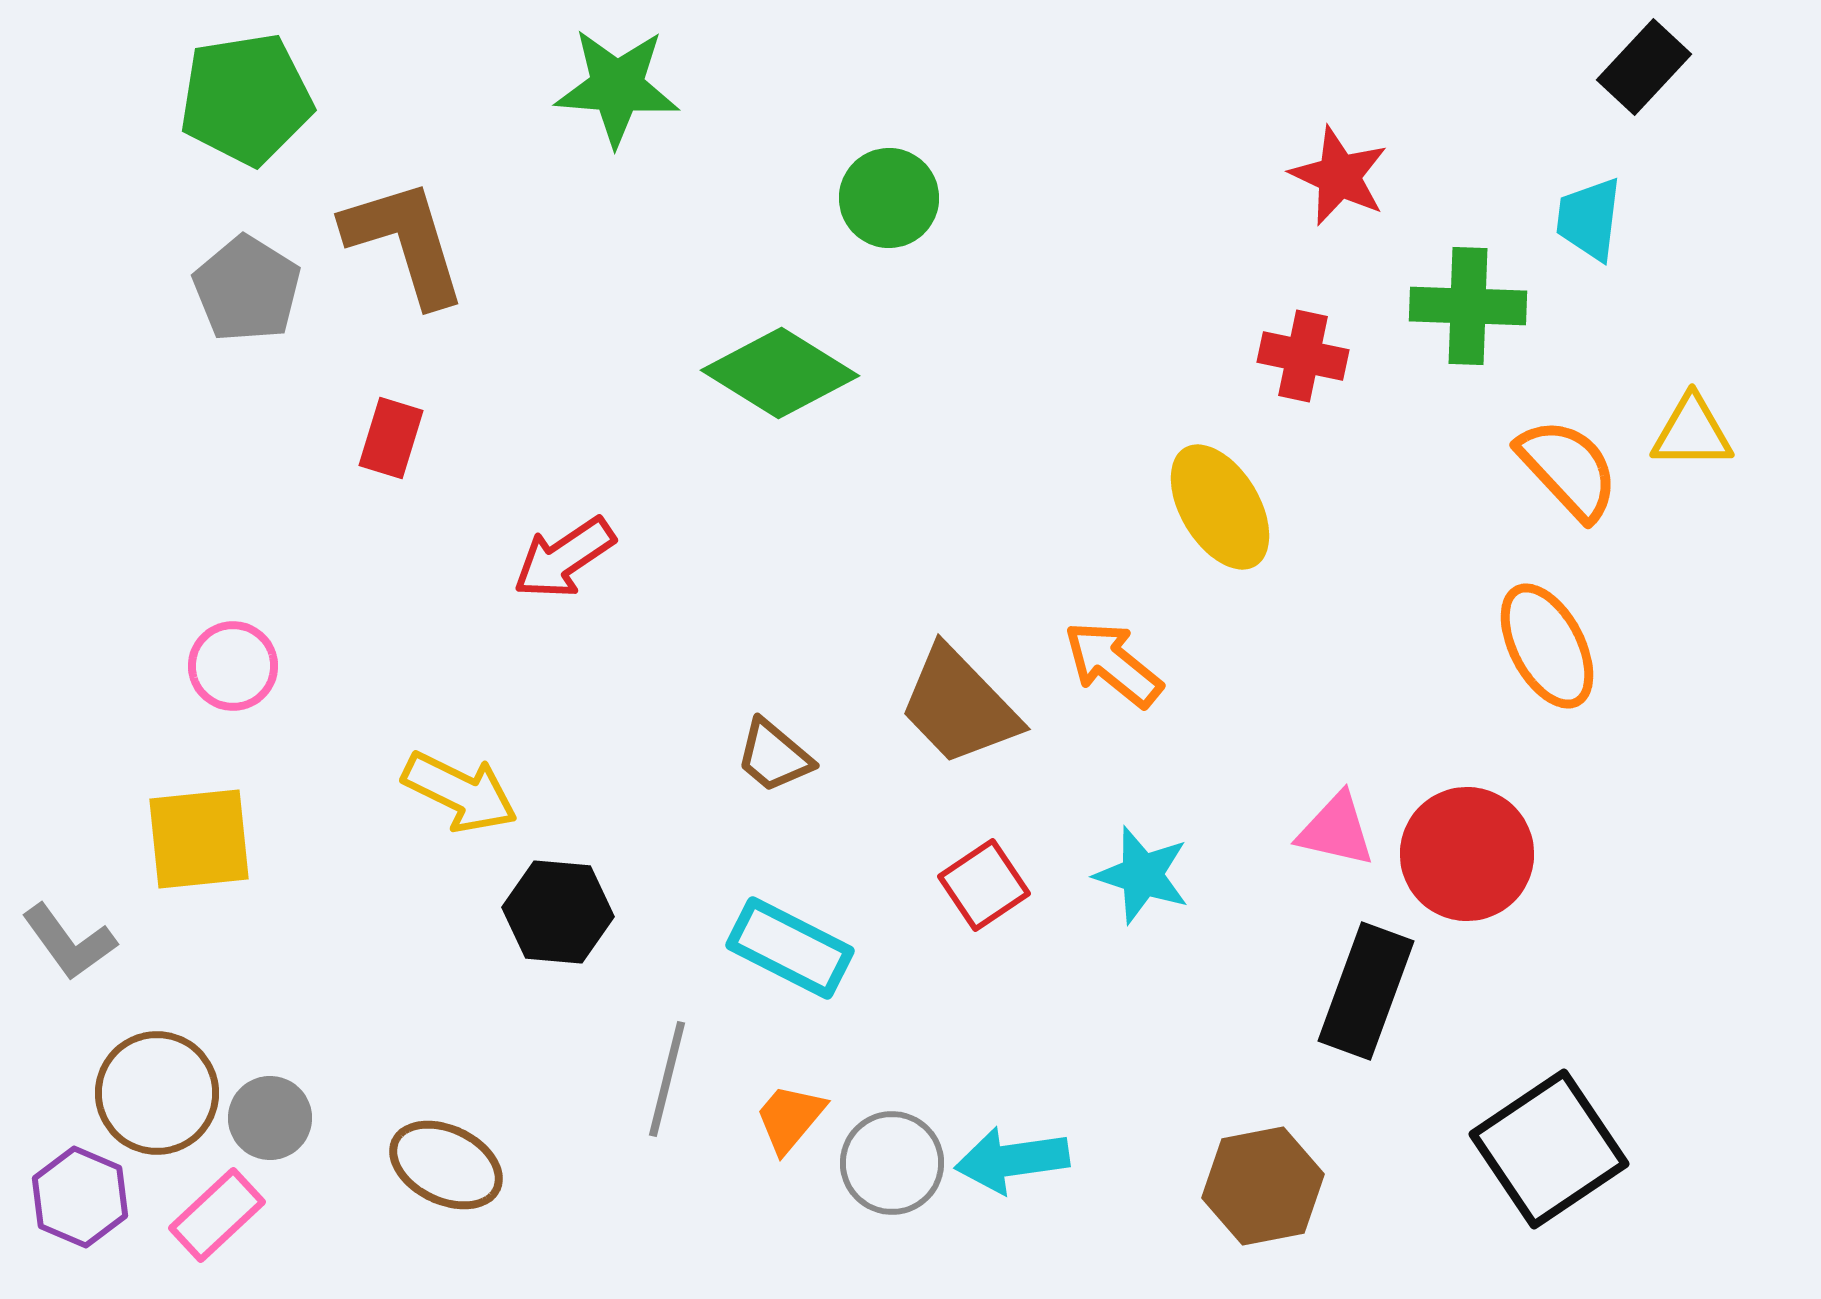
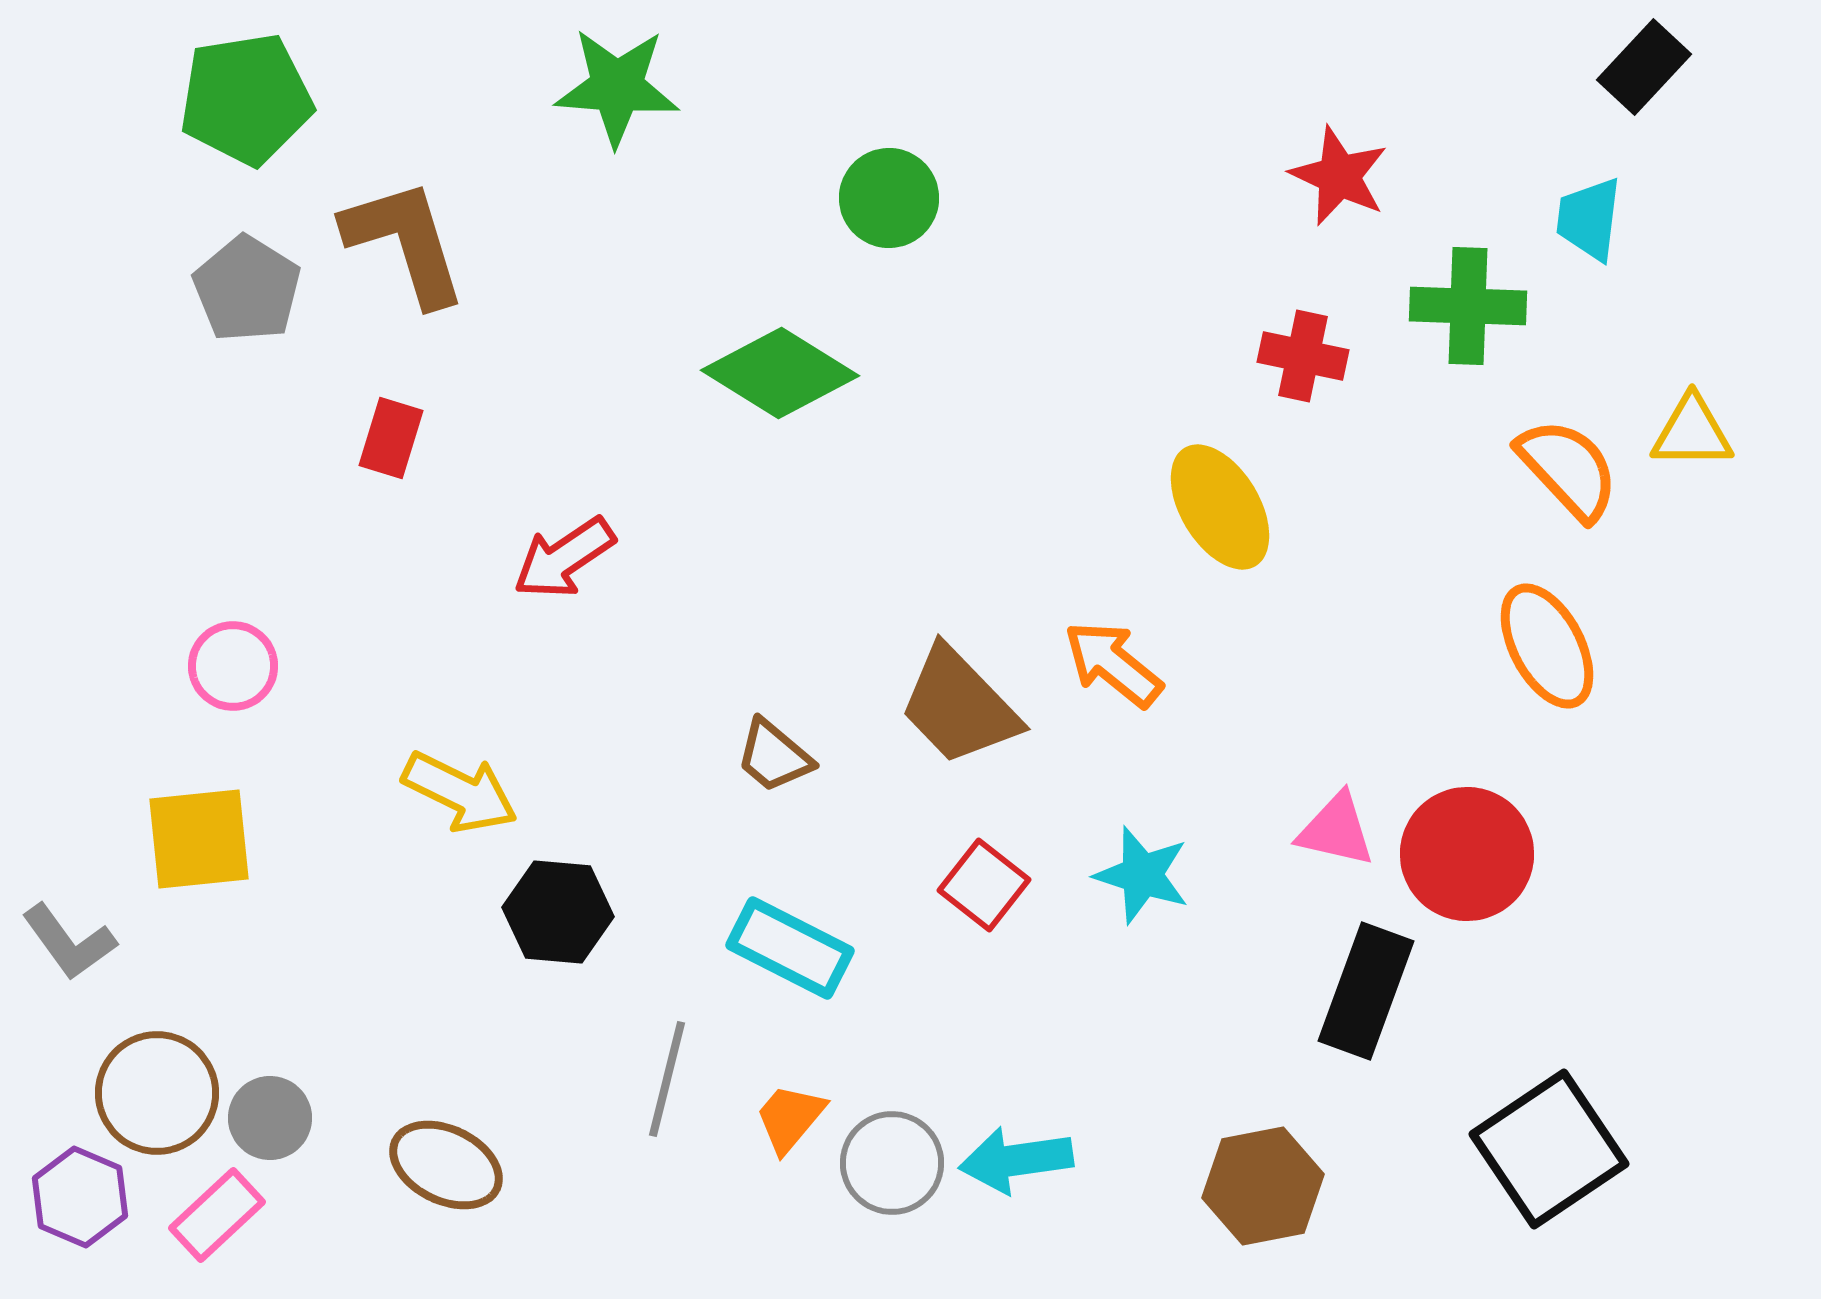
red square at (984, 885): rotated 18 degrees counterclockwise
cyan arrow at (1012, 1160): moved 4 px right
